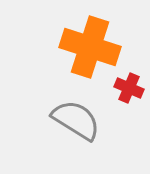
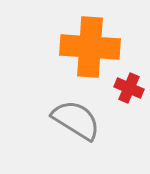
orange cross: rotated 14 degrees counterclockwise
